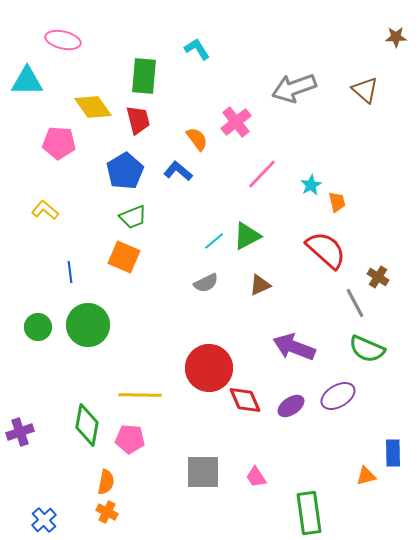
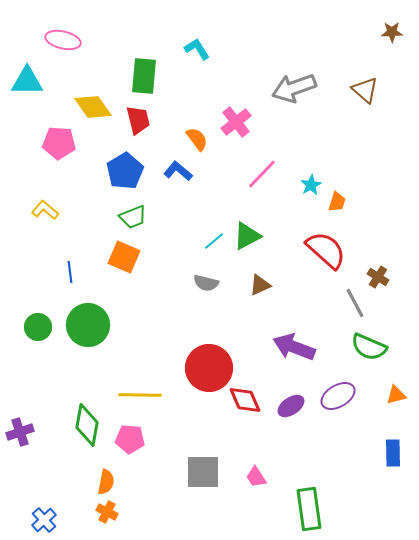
brown star at (396, 37): moved 4 px left, 5 px up
orange trapezoid at (337, 202): rotated 30 degrees clockwise
gray semicircle at (206, 283): rotated 40 degrees clockwise
green semicircle at (367, 349): moved 2 px right, 2 px up
orange triangle at (366, 476): moved 30 px right, 81 px up
green rectangle at (309, 513): moved 4 px up
